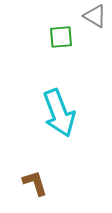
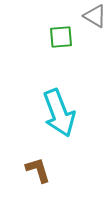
brown L-shape: moved 3 px right, 13 px up
